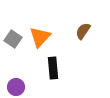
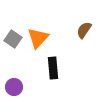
brown semicircle: moved 1 px right, 1 px up
orange triangle: moved 2 px left, 1 px down
purple circle: moved 2 px left
